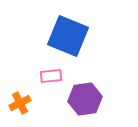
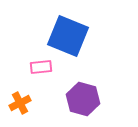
pink rectangle: moved 10 px left, 9 px up
purple hexagon: moved 2 px left; rotated 24 degrees clockwise
